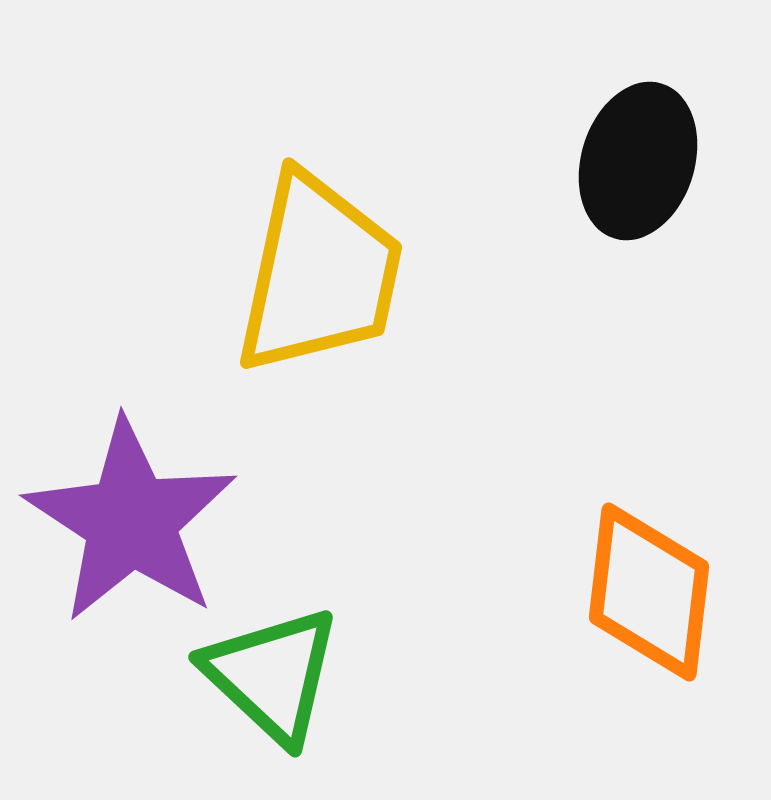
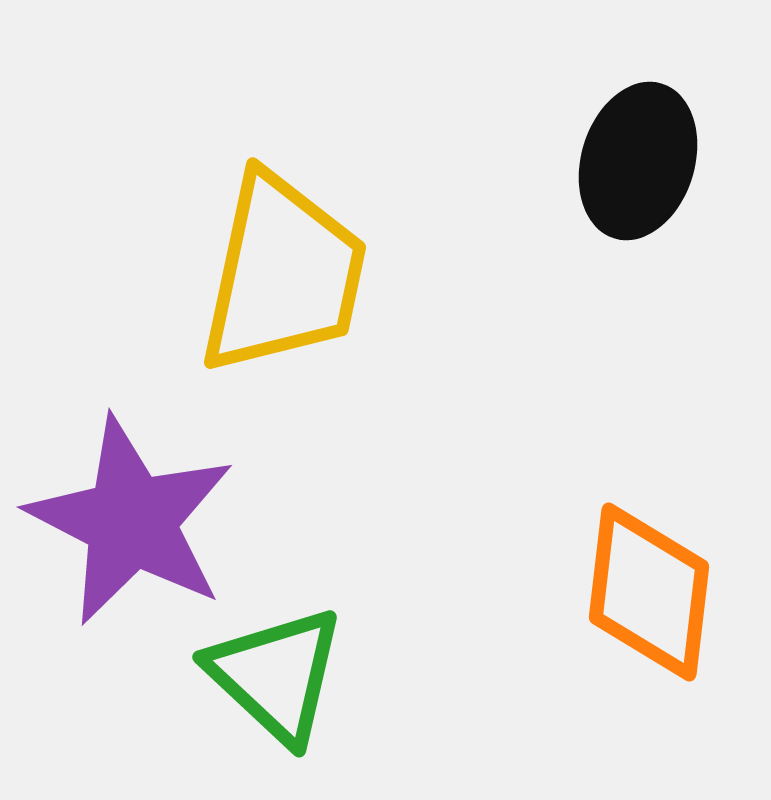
yellow trapezoid: moved 36 px left
purple star: rotated 6 degrees counterclockwise
green triangle: moved 4 px right
